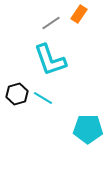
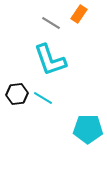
gray line: rotated 66 degrees clockwise
black hexagon: rotated 10 degrees clockwise
